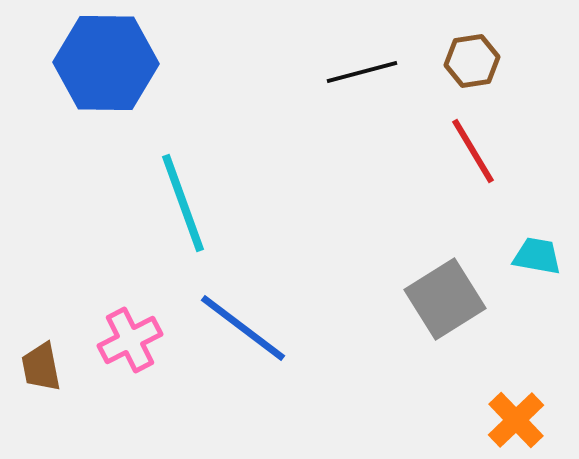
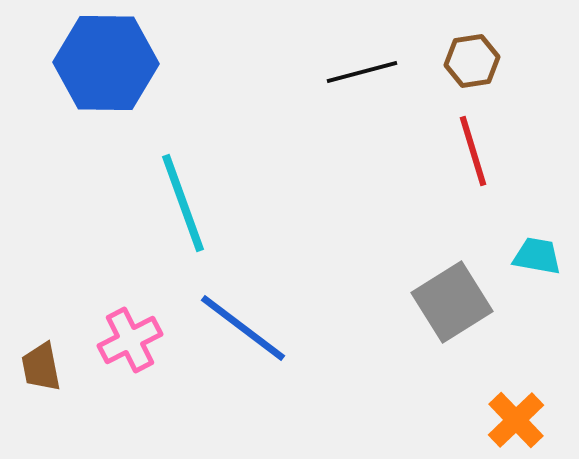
red line: rotated 14 degrees clockwise
gray square: moved 7 px right, 3 px down
